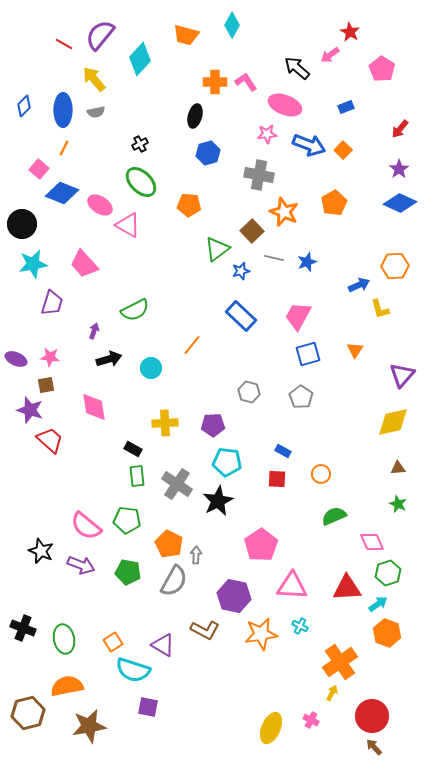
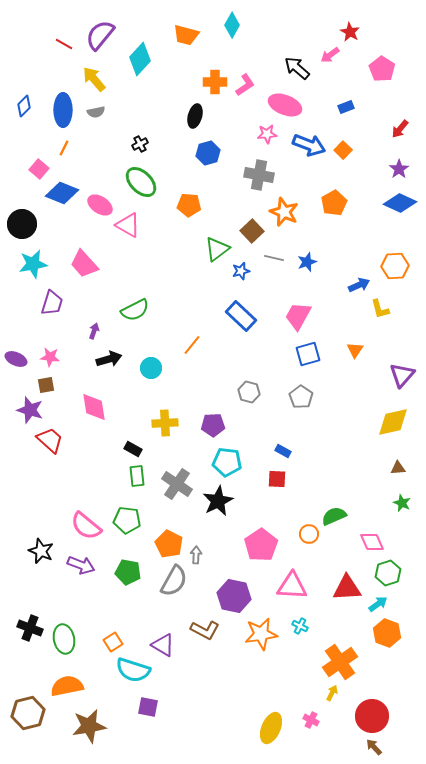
pink L-shape at (246, 82): moved 1 px left, 3 px down; rotated 90 degrees clockwise
orange circle at (321, 474): moved 12 px left, 60 px down
green star at (398, 504): moved 4 px right, 1 px up
black cross at (23, 628): moved 7 px right
